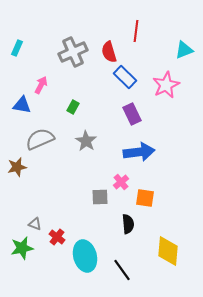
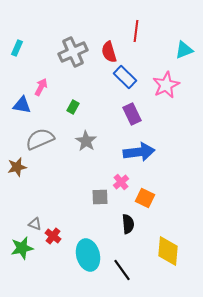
pink arrow: moved 2 px down
orange square: rotated 18 degrees clockwise
red cross: moved 4 px left, 1 px up
cyan ellipse: moved 3 px right, 1 px up
